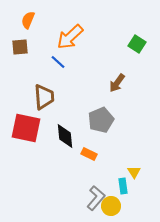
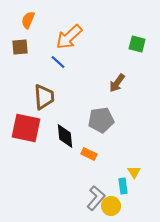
orange arrow: moved 1 px left
green square: rotated 18 degrees counterclockwise
gray pentagon: rotated 15 degrees clockwise
